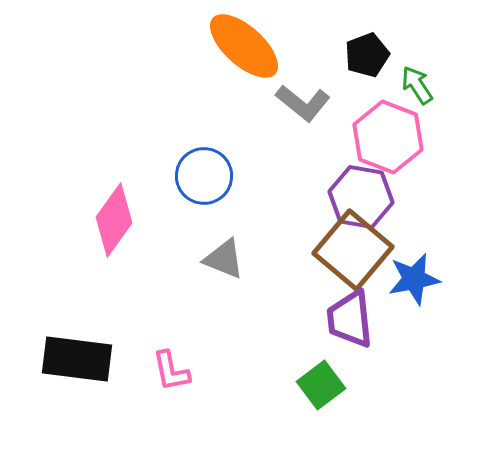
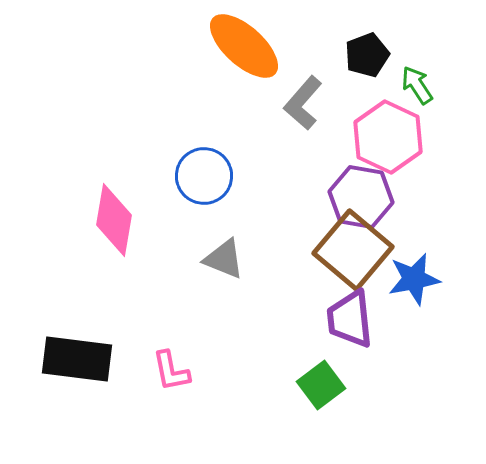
gray L-shape: rotated 92 degrees clockwise
pink hexagon: rotated 4 degrees clockwise
pink diamond: rotated 26 degrees counterclockwise
